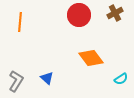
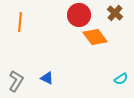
brown cross: rotated 21 degrees counterclockwise
orange diamond: moved 4 px right, 21 px up
blue triangle: rotated 16 degrees counterclockwise
